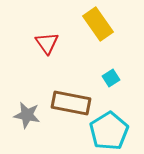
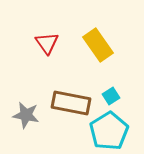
yellow rectangle: moved 21 px down
cyan square: moved 18 px down
gray star: moved 1 px left
